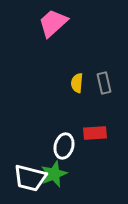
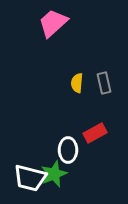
red rectangle: rotated 25 degrees counterclockwise
white ellipse: moved 4 px right, 4 px down; rotated 15 degrees counterclockwise
